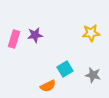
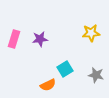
purple star: moved 5 px right, 4 px down
gray star: moved 3 px right
orange semicircle: moved 1 px up
